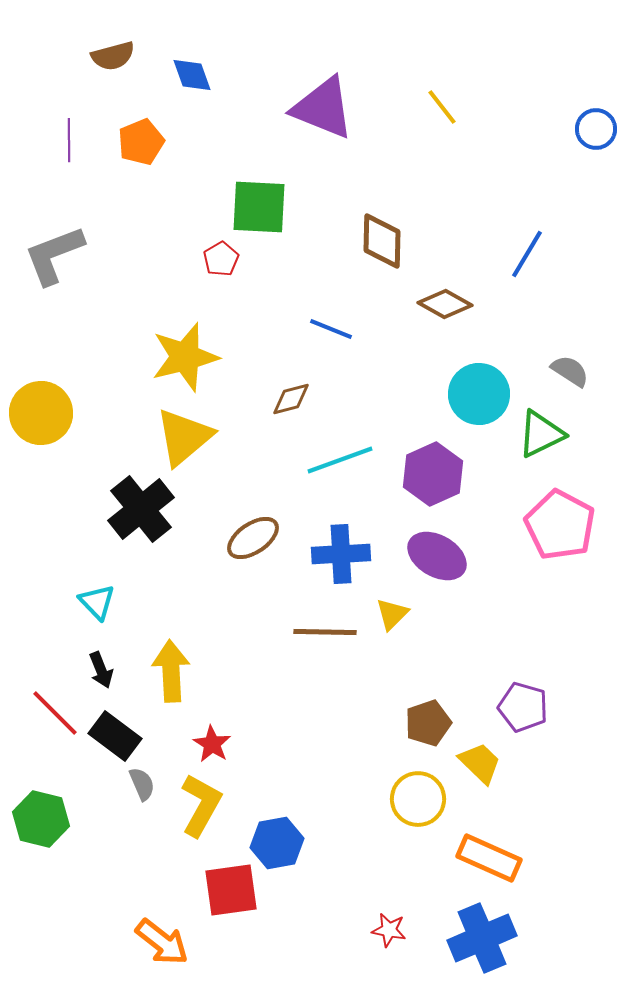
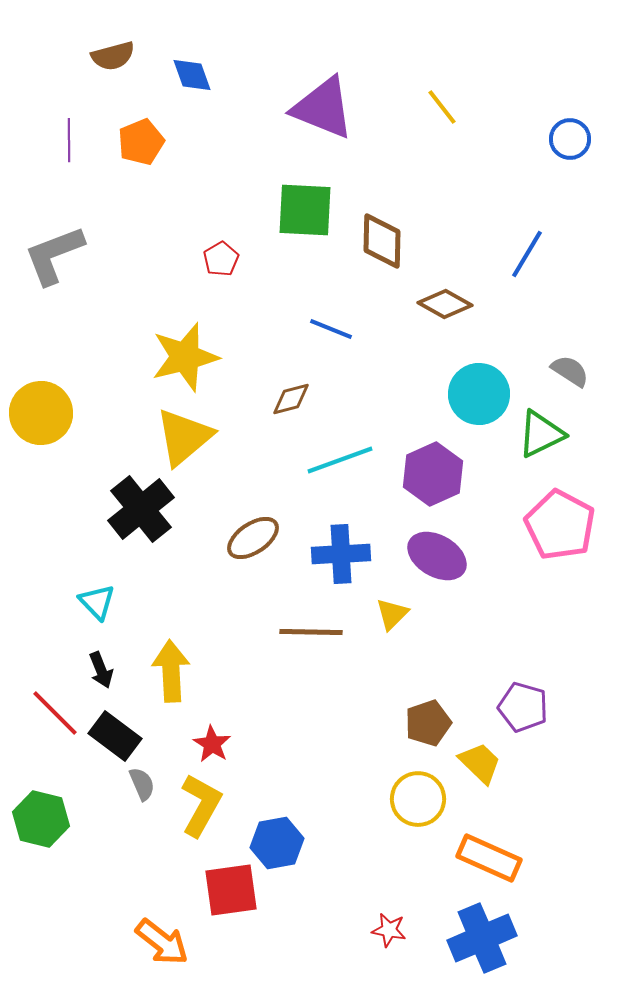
blue circle at (596, 129): moved 26 px left, 10 px down
green square at (259, 207): moved 46 px right, 3 px down
brown line at (325, 632): moved 14 px left
